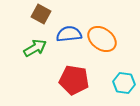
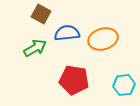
blue semicircle: moved 2 px left, 1 px up
orange ellipse: moved 1 px right; rotated 52 degrees counterclockwise
cyan hexagon: moved 2 px down; rotated 15 degrees counterclockwise
